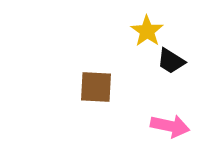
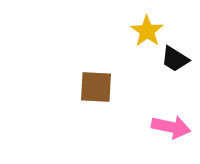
black trapezoid: moved 4 px right, 2 px up
pink arrow: moved 1 px right, 1 px down
